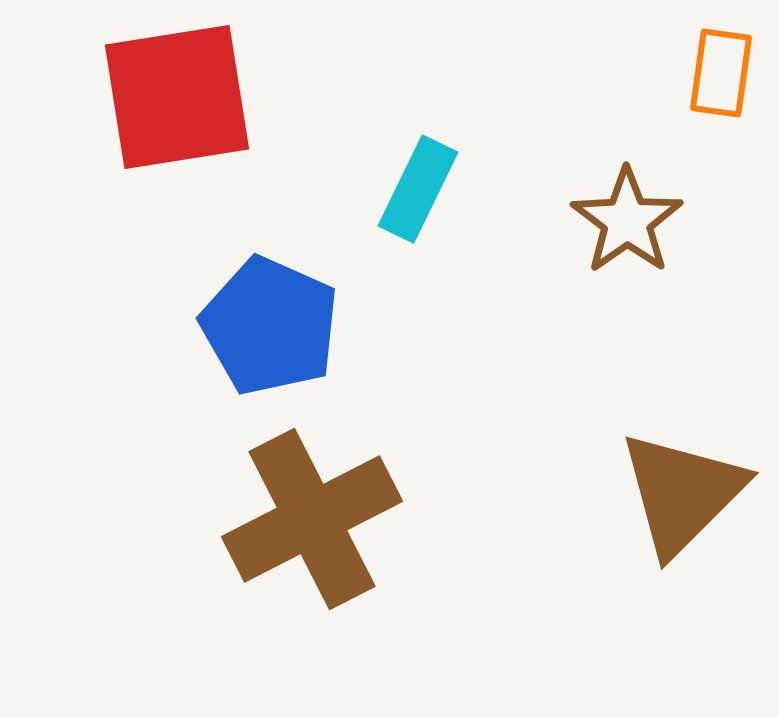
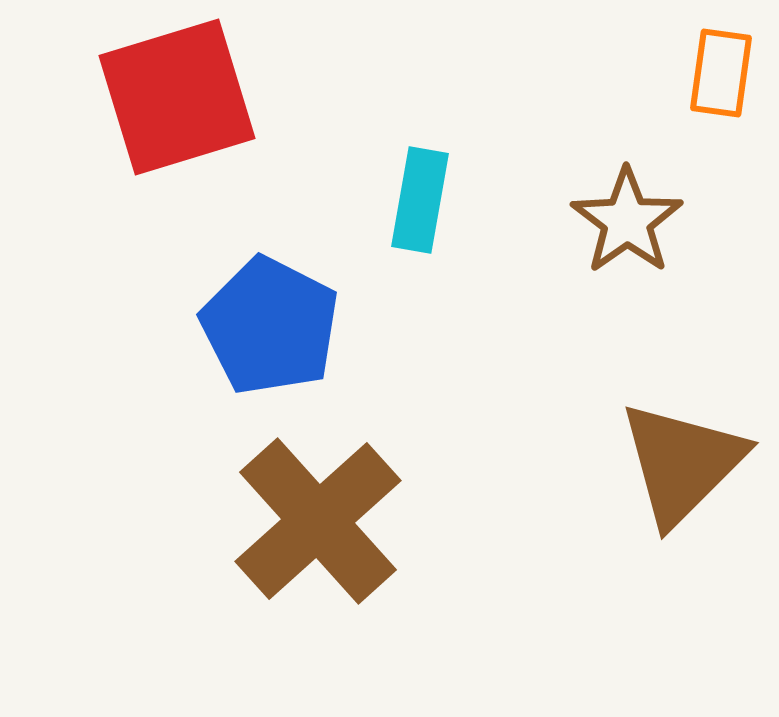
red square: rotated 8 degrees counterclockwise
cyan rectangle: moved 2 px right, 11 px down; rotated 16 degrees counterclockwise
blue pentagon: rotated 3 degrees clockwise
brown triangle: moved 30 px up
brown cross: moved 6 px right, 2 px down; rotated 15 degrees counterclockwise
